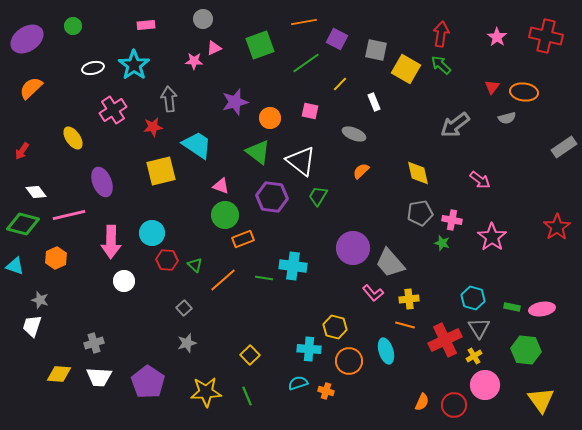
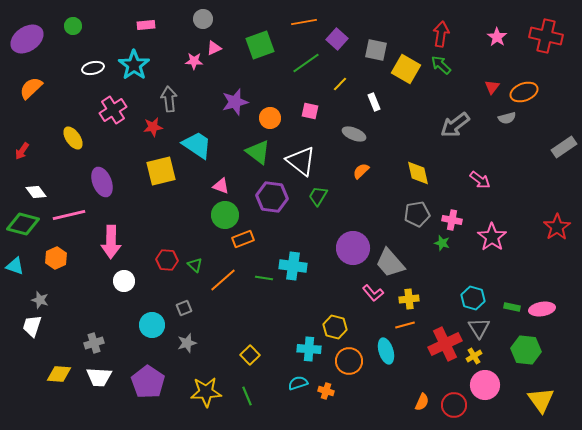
purple square at (337, 39): rotated 15 degrees clockwise
orange ellipse at (524, 92): rotated 28 degrees counterclockwise
gray pentagon at (420, 213): moved 3 px left, 1 px down
cyan circle at (152, 233): moved 92 px down
gray square at (184, 308): rotated 21 degrees clockwise
orange line at (405, 325): rotated 30 degrees counterclockwise
red cross at (445, 340): moved 4 px down
